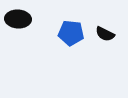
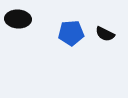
blue pentagon: rotated 10 degrees counterclockwise
